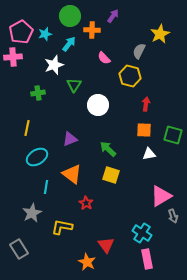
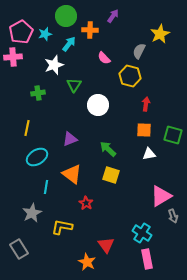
green circle: moved 4 px left
orange cross: moved 2 px left
